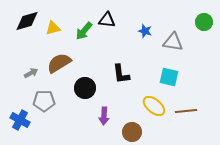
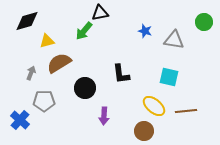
black triangle: moved 7 px left, 7 px up; rotated 18 degrees counterclockwise
yellow triangle: moved 6 px left, 13 px down
gray triangle: moved 1 px right, 2 px up
gray arrow: rotated 40 degrees counterclockwise
blue cross: rotated 12 degrees clockwise
brown circle: moved 12 px right, 1 px up
